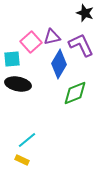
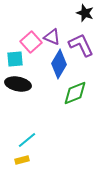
purple triangle: rotated 36 degrees clockwise
cyan square: moved 3 px right
yellow rectangle: rotated 40 degrees counterclockwise
